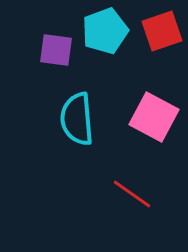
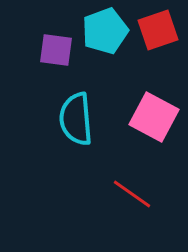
red square: moved 4 px left, 1 px up
cyan semicircle: moved 1 px left
